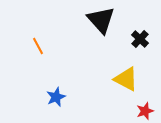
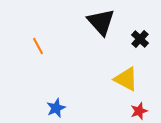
black triangle: moved 2 px down
blue star: moved 11 px down
red star: moved 6 px left
